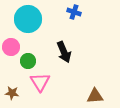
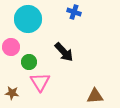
black arrow: rotated 20 degrees counterclockwise
green circle: moved 1 px right, 1 px down
